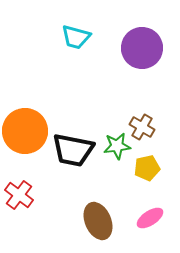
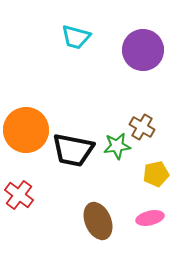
purple circle: moved 1 px right, 2 px down
orange circle: moved 1 px right, 1 px up
yellow pentagon: moved 9 px right, 6 px down
pink ellipse: rotated 20 degrees clockwise
